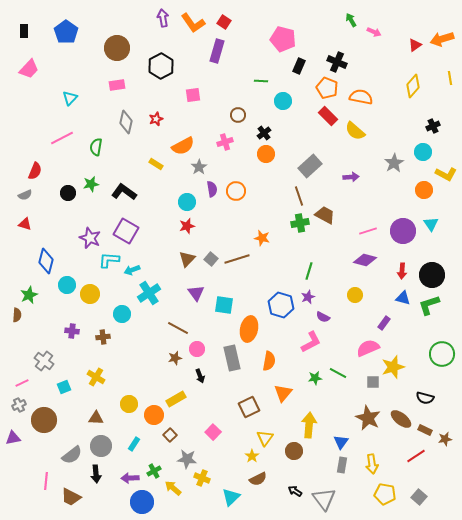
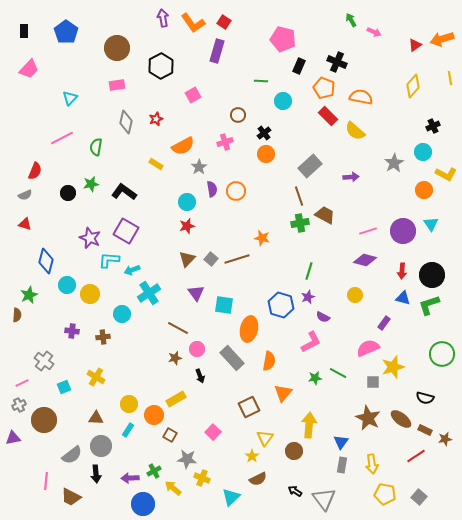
orange pentagon at (327, 88): moved 3 px left
pink square at (193, 95): rotated 21 degrees counterclockwise
gray rectangle at (232, 358): rotated 30 degrees counterclockwise
brown square at (170, 435): rotated 16 degrees counterclockwise
cyan rectangle at (134, 444): moved 6 px left, 14 px up
blue circle at (142, 502): moved 1 px right, 2 px down
